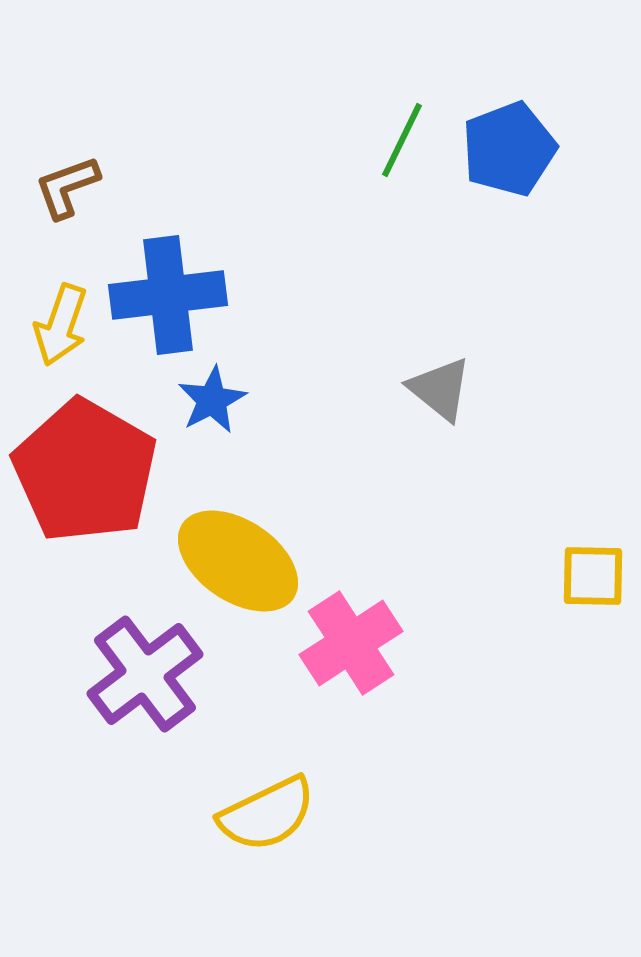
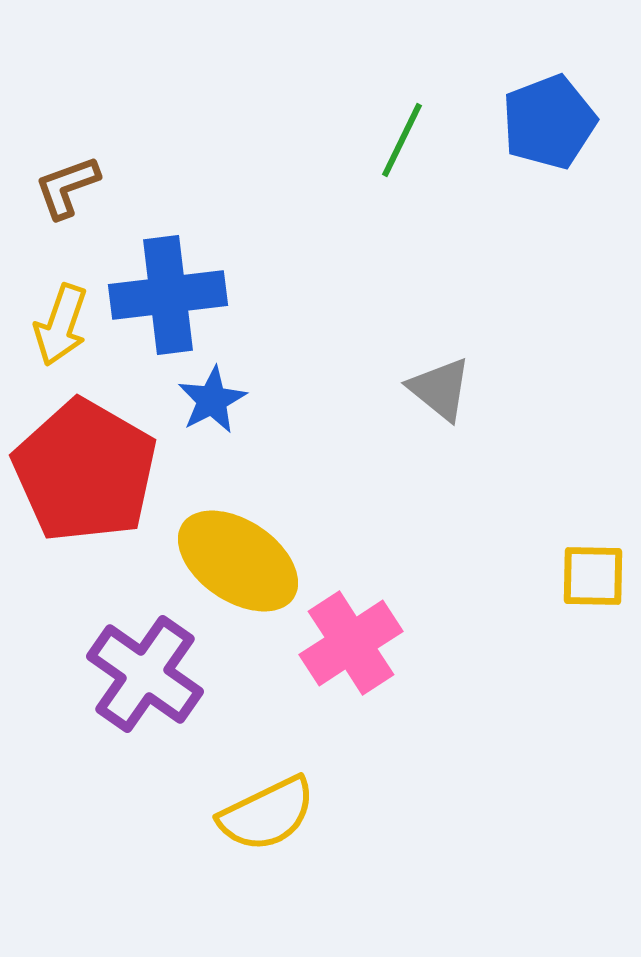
blue pentagon: moved 40 px right, 27 px up
purple cross: rotated 18 degrees counterclockwise
